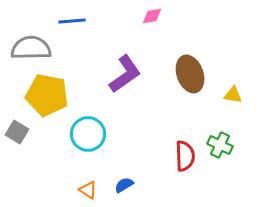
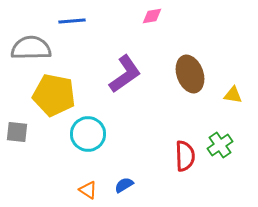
yellow pentagon: moved 7 px right
gray square: rotated 25 degrees counterclockwise
green cross: rotated 30 degrees clockwise
